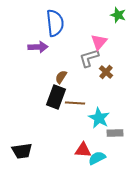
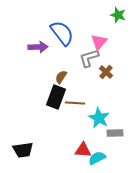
blue semicircle: moved 7 px right, 10 px down; rotated 32 degrees counterclockwise
black trapezoid: moved 1 px right, 1 px up
